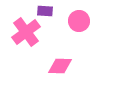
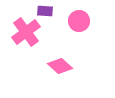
pink diamond: rotated 40 degrees clockwise
